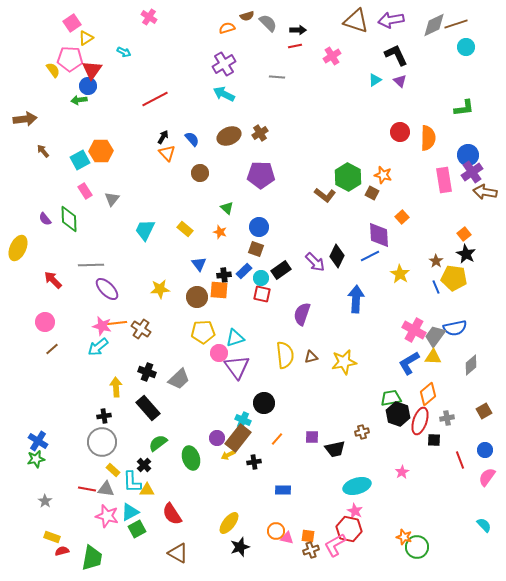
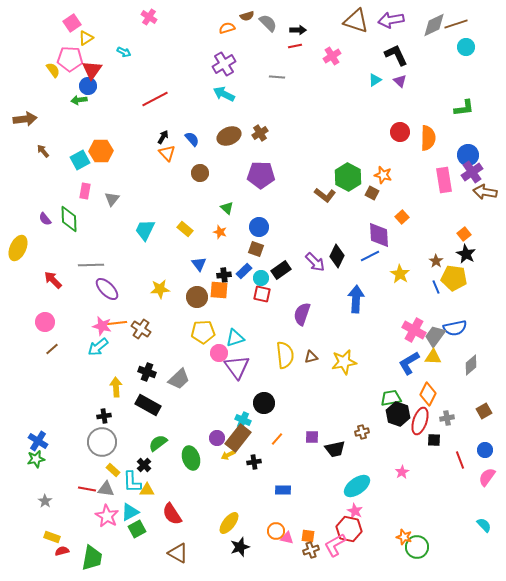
pink rectangle at (85, 191): rotated 42 degrees clockwise
orange diamond at (428, 394): rotated 25 degrees counterclockwise
black rectangle at (148, 408): moved 3 px up; rotated 20 degrees counterclockwise
cyan ellipse at (357, 486): rotated 20 degrees counterclockwise
pink star at (107, 516): rotated 15 degrees clockwise
